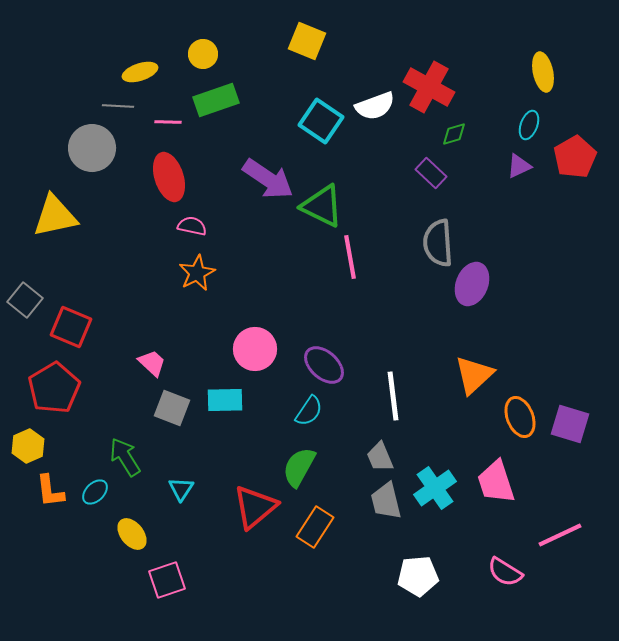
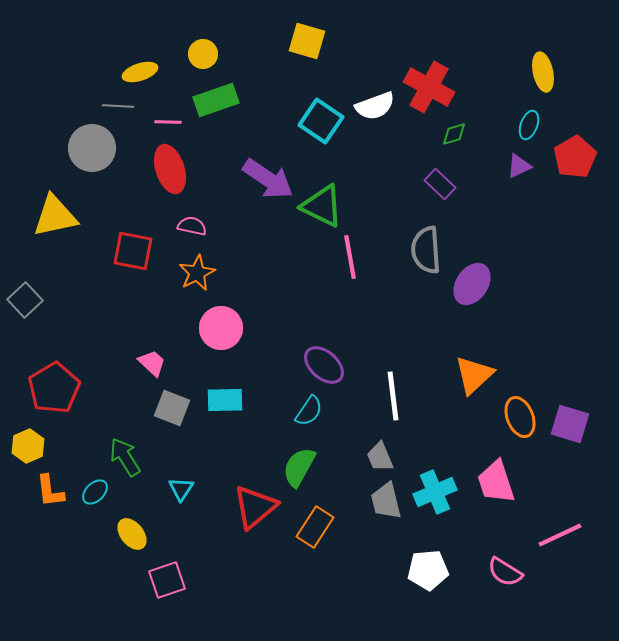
yellow square at (307, 41): rotated 6 degrees counterclockwise
purple rectangle at (431, 173): moved 9 px right, 11 px down
red ellipse at (169, 177): moved 1 px right, 8 px up
gray semicircle at (438, 243): moved 12 px left, 7 px down
purple ellipse at (472, 284): rotated 12 degrees clockwise
gray square at (25, 300): rotated 8 degrees clockwise
red square at (71, 327): moved 62 px right, 76 px up; rotated 12 degrees counterclockwise
pink circle at (255, 349): moved 34 px left, 21 px up
cyan cross at (435, 488): moved 4 px down; rotated 12 degrees clockwise
white pentagon at (418, 576): moved 10 px right, 6 px up
